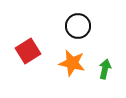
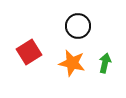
red square: moved 1 px right, 1 px down
green arrow: moved 6 px up
